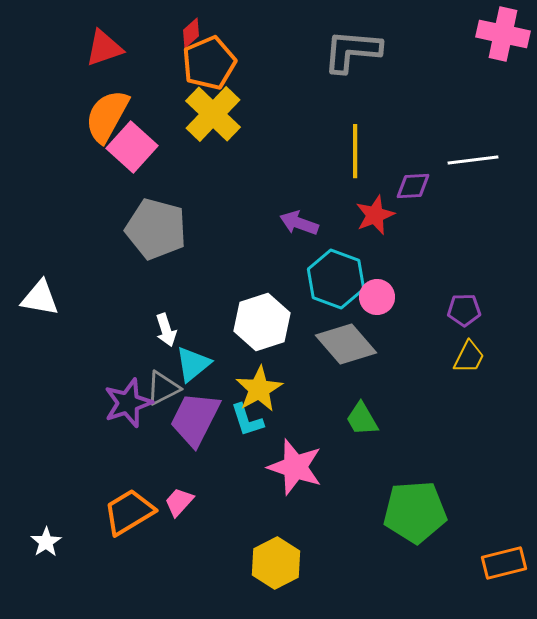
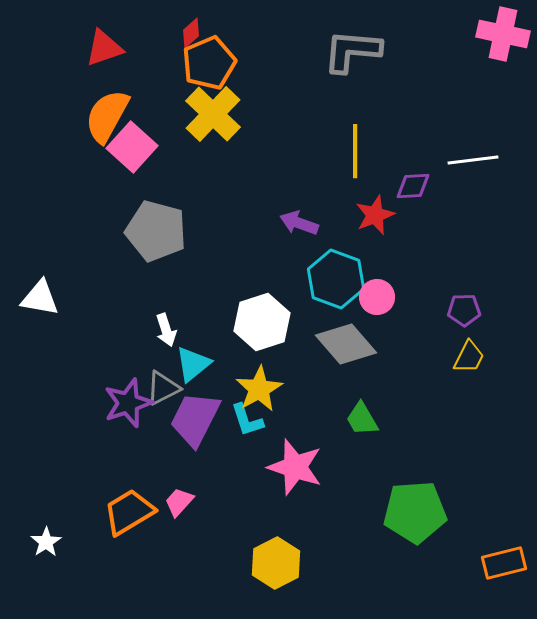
gray pentagon: moved 2 px down
